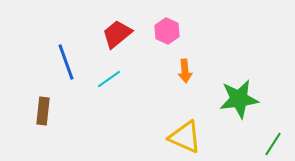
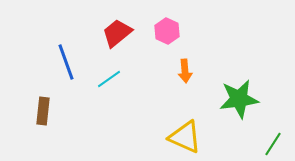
red trapezoid: moved 1 px up
